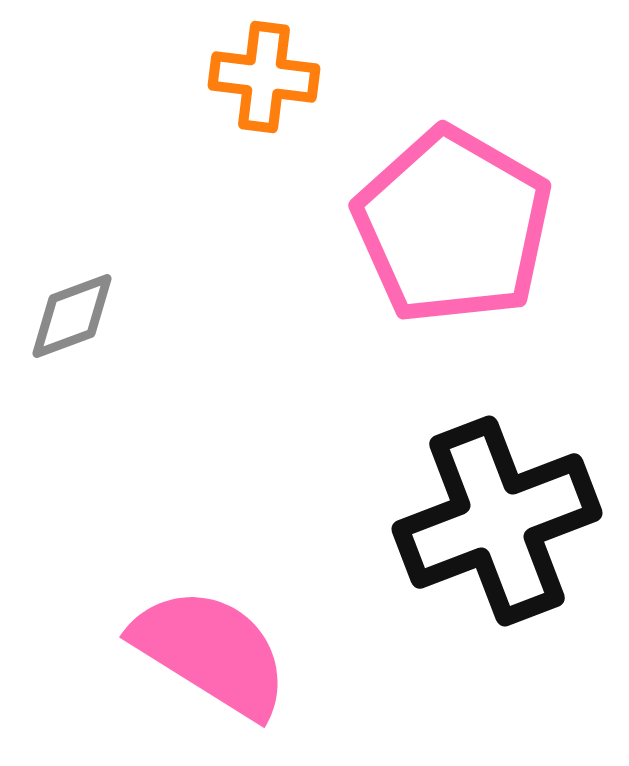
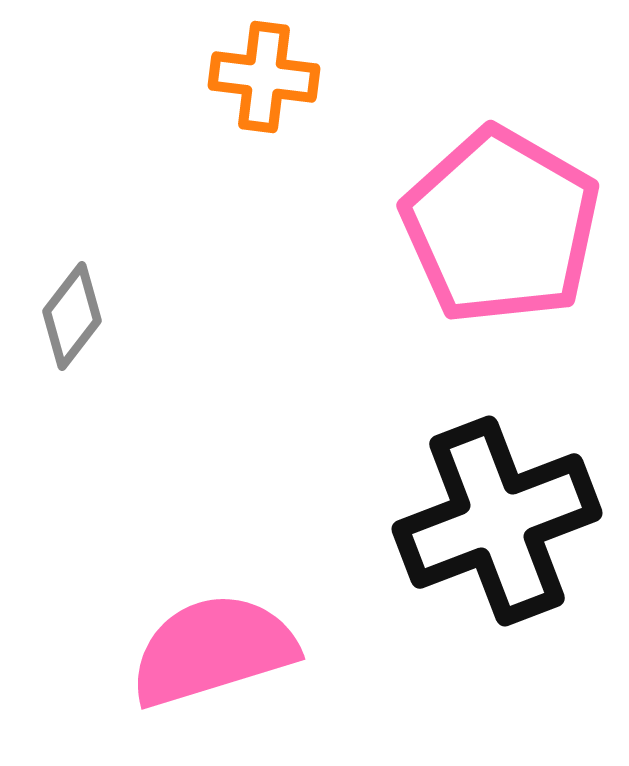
pink pentagon: moved 48 px right
gray diamond: rotated 32 degrees counterclockwise
pink semicircle: moved 2 px right, 2 px up; rotated 49 degrees counterclockwise
